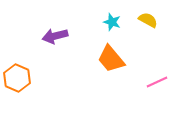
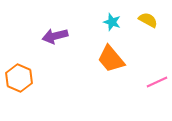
orange hexagon: moved 2 px right
